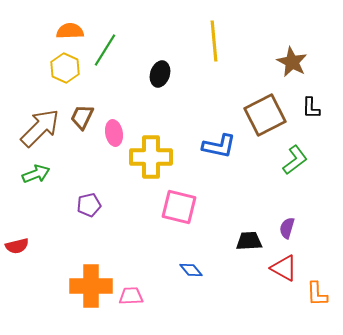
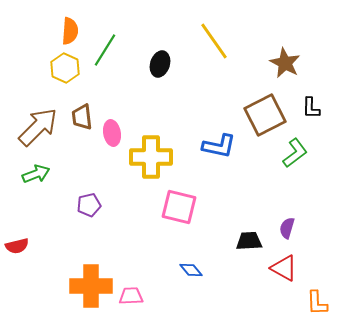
orange semicircle: rotated 96 degrees clockwise
yellow line: rotated 30 degrees counterclockwise
brown star: moved 7 px left, 1 px down
black ellipse: moved 10 px up
brown trapezoid: rotated 32 degrees counterclockwise
brown arrow: moved 2 px left, 1 px up
pink ellipse: moved 2 px left
green L-shape: moved 7 px up
orange L-shape: moved 9 px down
